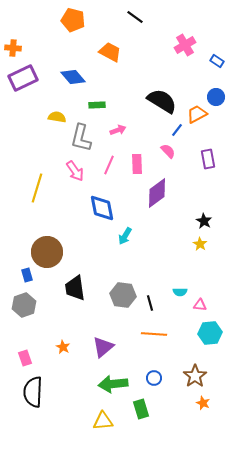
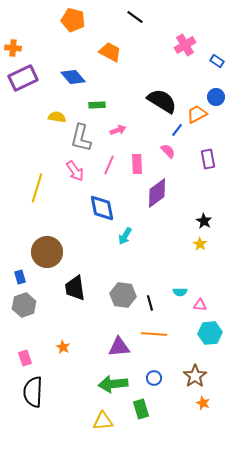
blue rectangle at (27, 275): moved 7 px left, 2 px down
purple triangle at (103, 347): moved 16 px right; rotated 35 degrees clockwise
